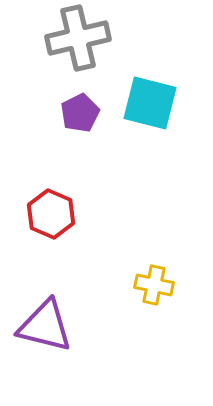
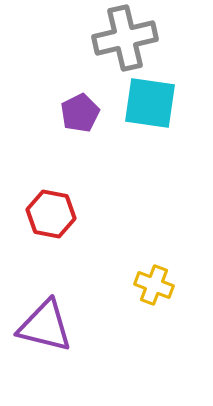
gray cross: moved 47 px right
cyan square: rotated 6 degrees counterclockwise
red hexagon: rotated 12 degrees counterclockwise
yellow cross: rotated 9 degrees clockwise
